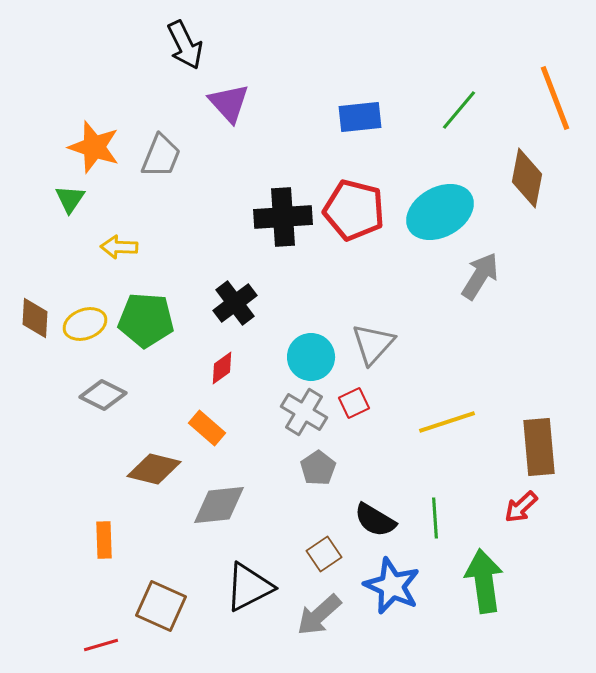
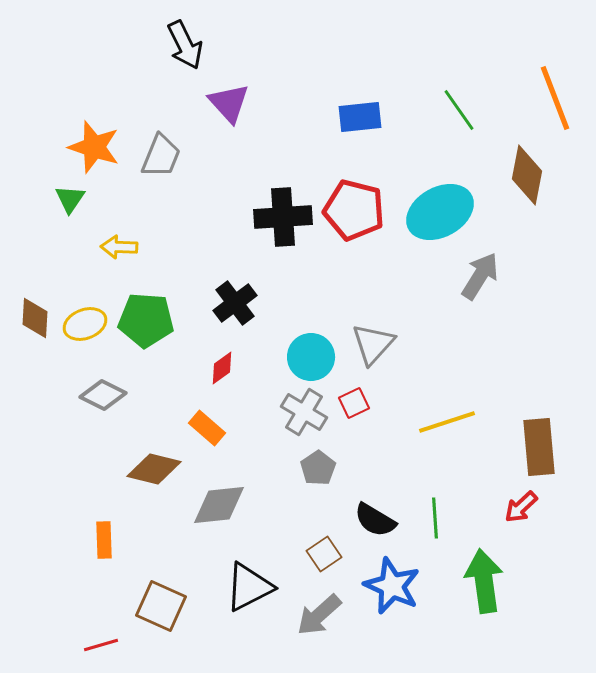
green line at (459, 110): rotated 75 degrees counterclockwise
brown diamond at (527, 178): moved 3 px up
